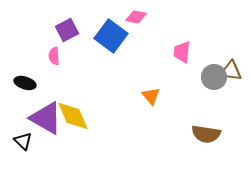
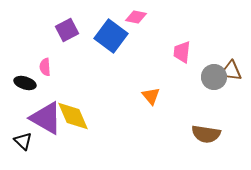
pink semicircle: moved 9 px left, 11 px down
